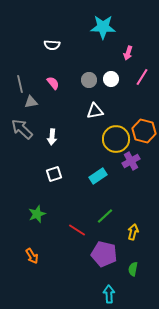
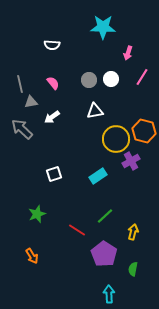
white arrow: moved 20 px up; rotated 49 degrees clockwise
purple pentagon: rotated 20 degrees clockwise
